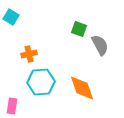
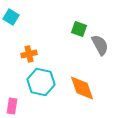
cyan hexagon: rotated 16 degrees clockwise
